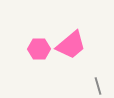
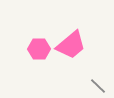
gray line: rotated 30 degrees counterclockwise
